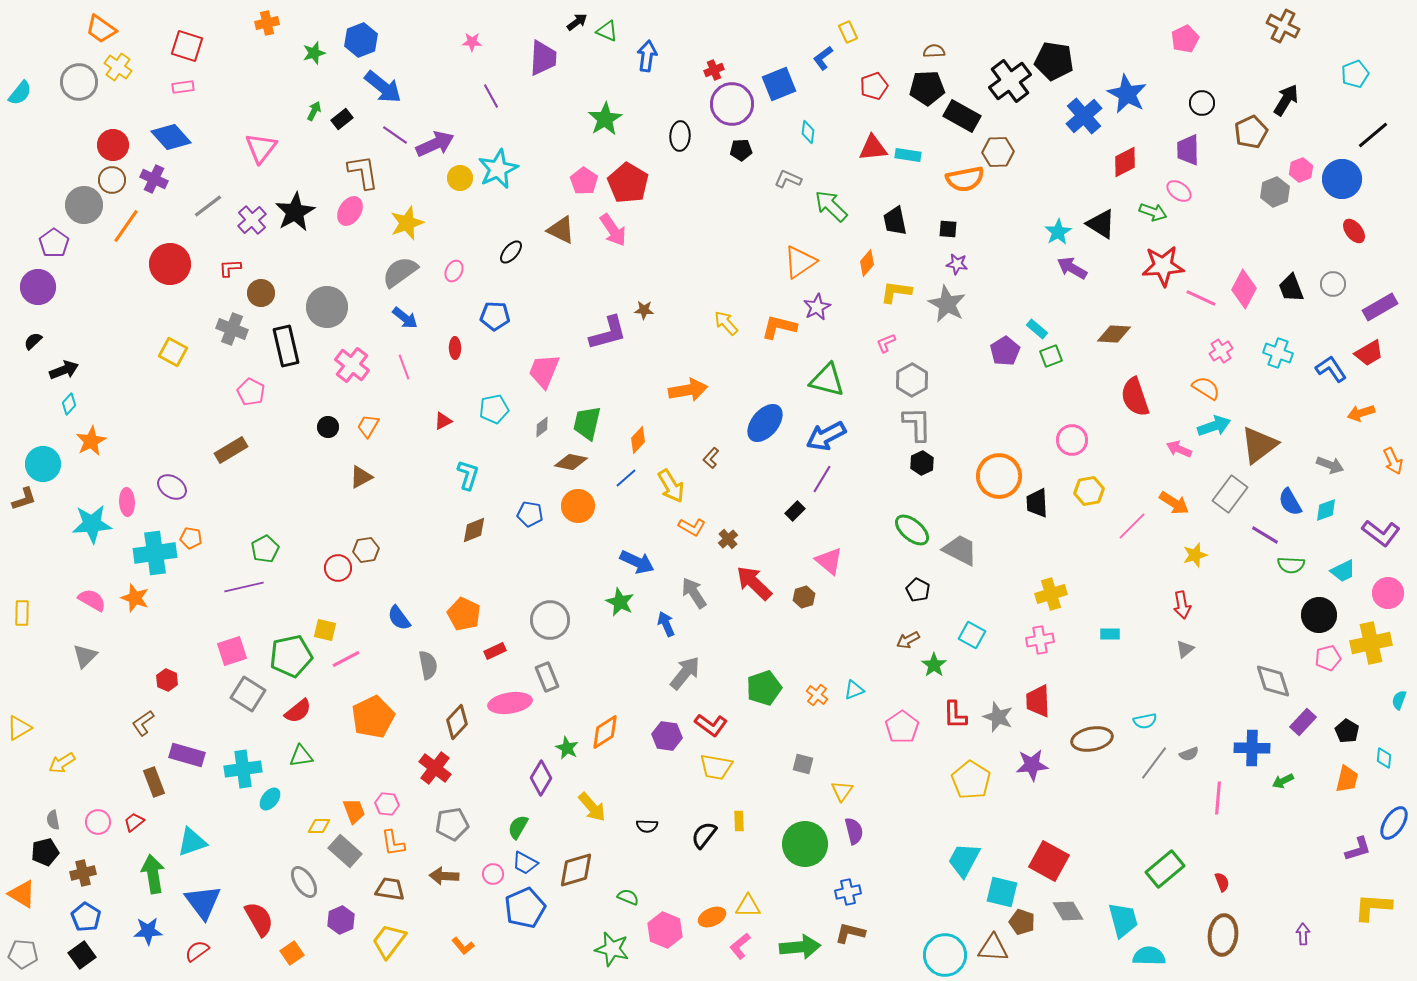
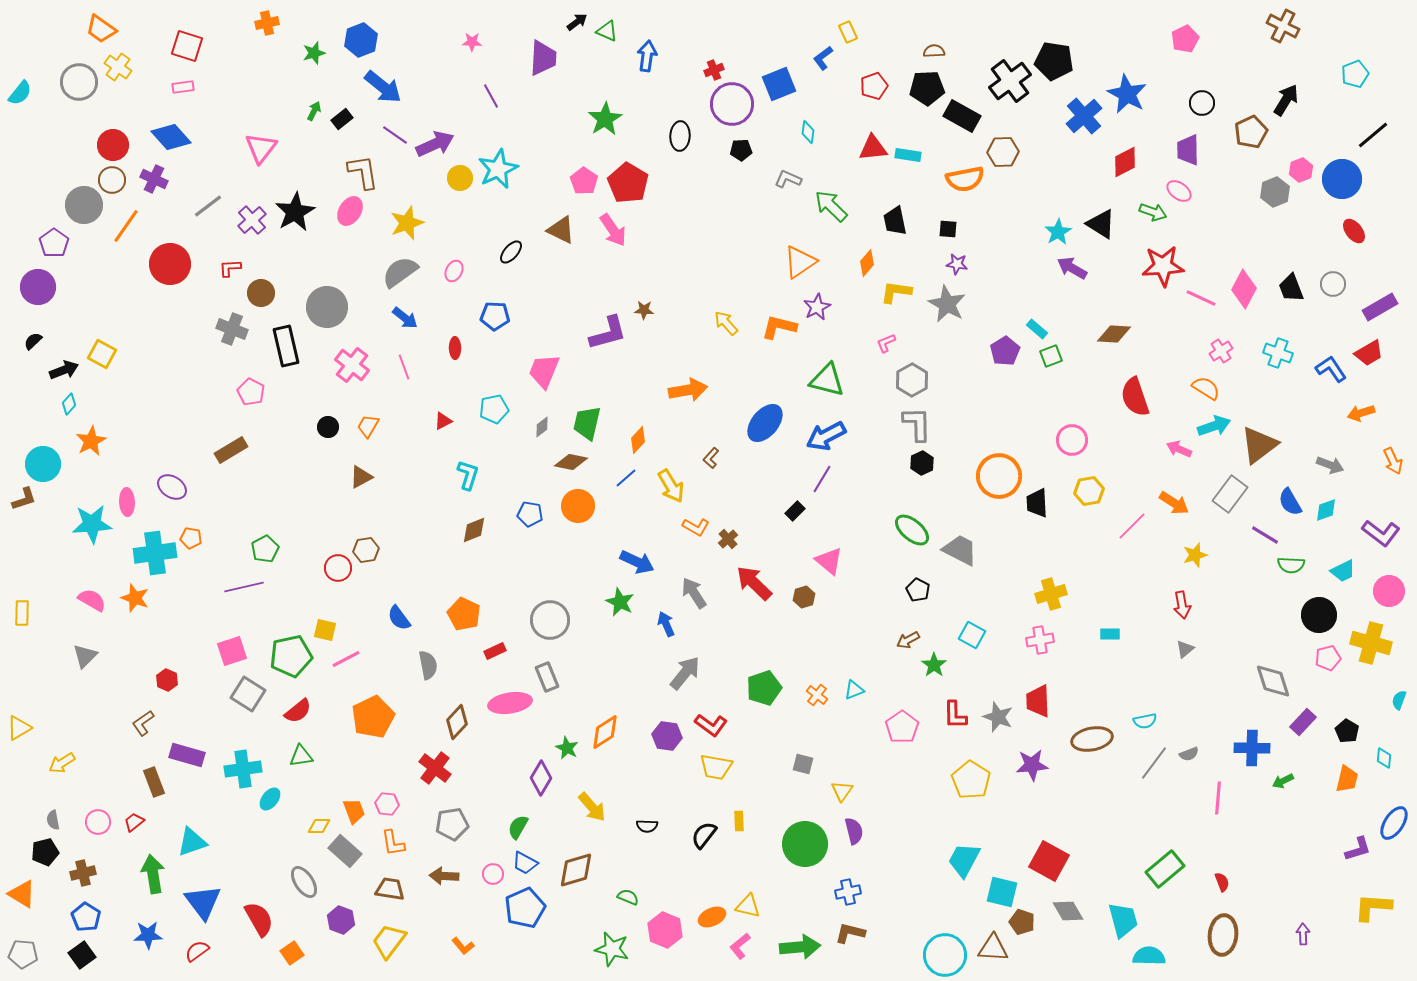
brown hexagon at (998, 152): moved 5 px right
yellow square at (173, 352): moved 71 px left, 2 px down
orange L-shape at (692, 527): moved 4 px right
pink circle at (1388, 593): moved 1 px right, 2 px up
yellow cross at (1371, 643): rotated 27 degrees clockwise
yellow triangle at (748, 906): rotated 12 degrees clockwise
purple hexagon at (341, 920): rotated 16 degrees counterclockwise
blue star at (148, 931): moved 4 px down
